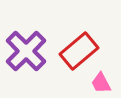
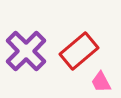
pink trapezoid: moved 1 px up
